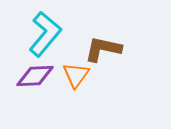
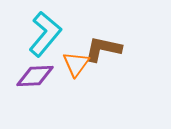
orange triangle: moved 11 px up
